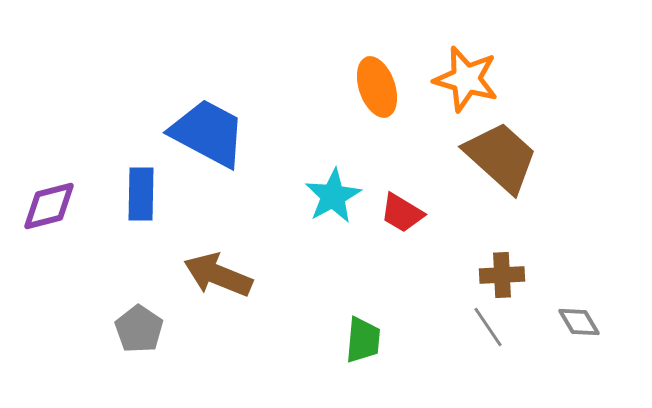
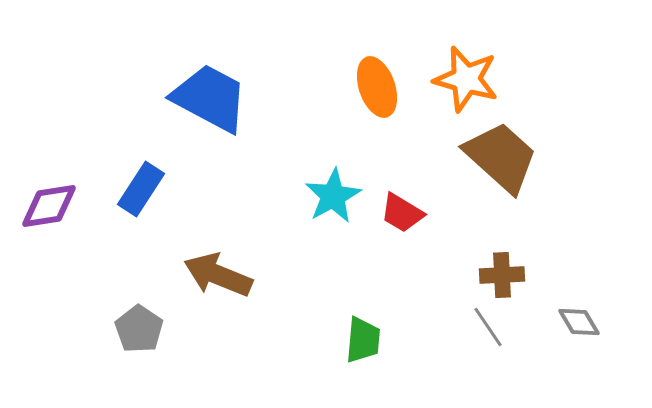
blue trapezoid: moved 2 px right, 35 px up
blue rectangle: moved 5 px up; rotated 32 degrees clockwise
purple diamond: rotated 6 degrees clockwise
